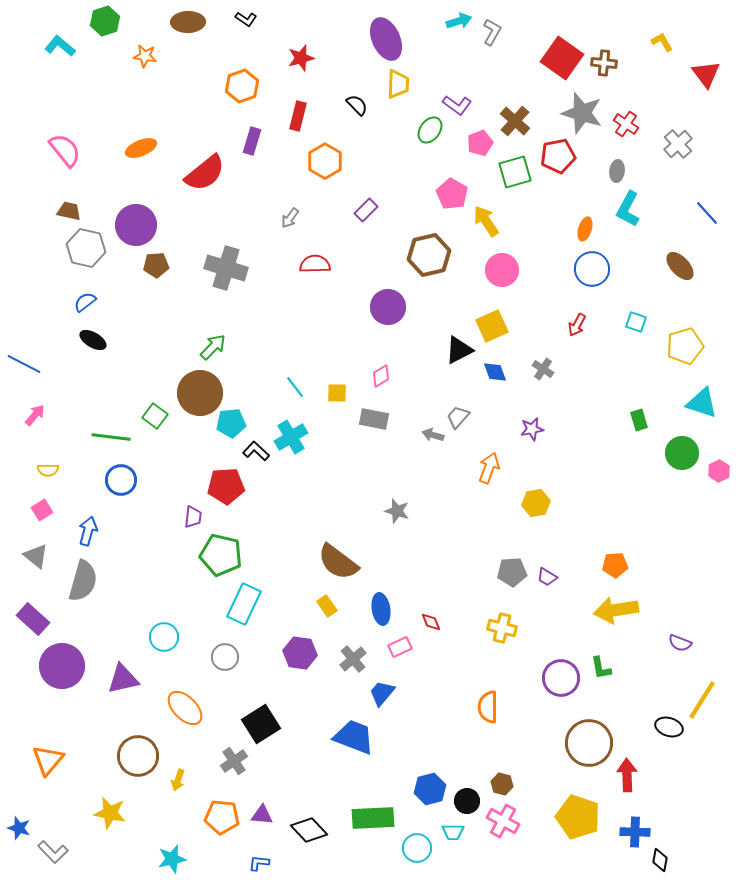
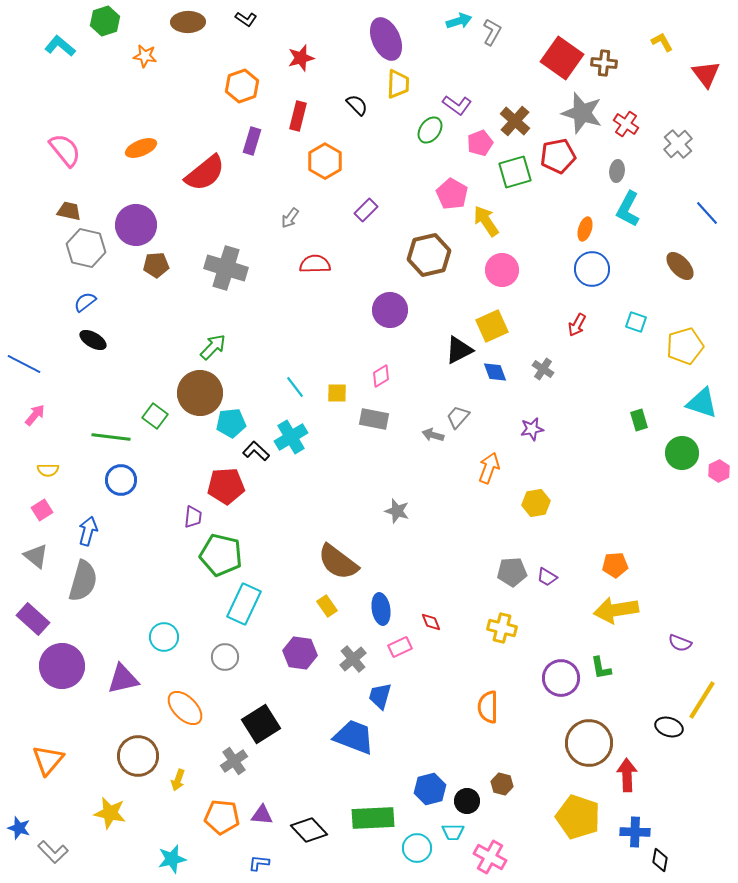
purple circle at (388, 307): moved 2 px right, 3 px down
blue trapezoid at (382, 693): moved 2 px left, 3 px down; rotated 24 degrees counterclockwise
pink cross at (503, 821): moved 13 px left, 36 px down
